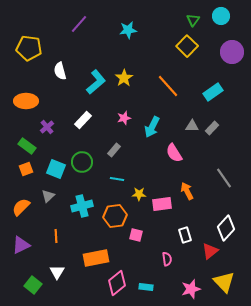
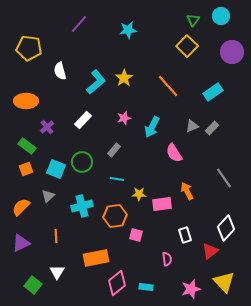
gray triangle at (192, 126): rotated 24 degrees counterclockwise
purple triangle at (21, 245): moved 2 px up
